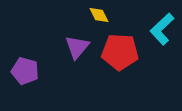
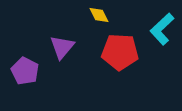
purple triangle: moved 15 px left
purple pentagon: rotated 12 degrees clockwise
